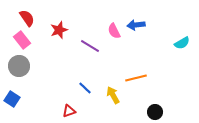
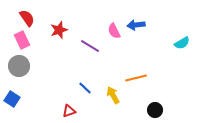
pink rectangle: rotated 12 degrees clockwise
black circle: moved 2 px up
